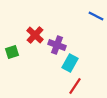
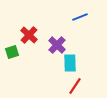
blue line: moved 16 px left, 1 px down; rotated 49 degrees counterclockwise
red cross: moved 6 px left
purple cross: rotated 24 degrees clockwise
cyan rectangle: rotated 30 degrees counterclockwise
